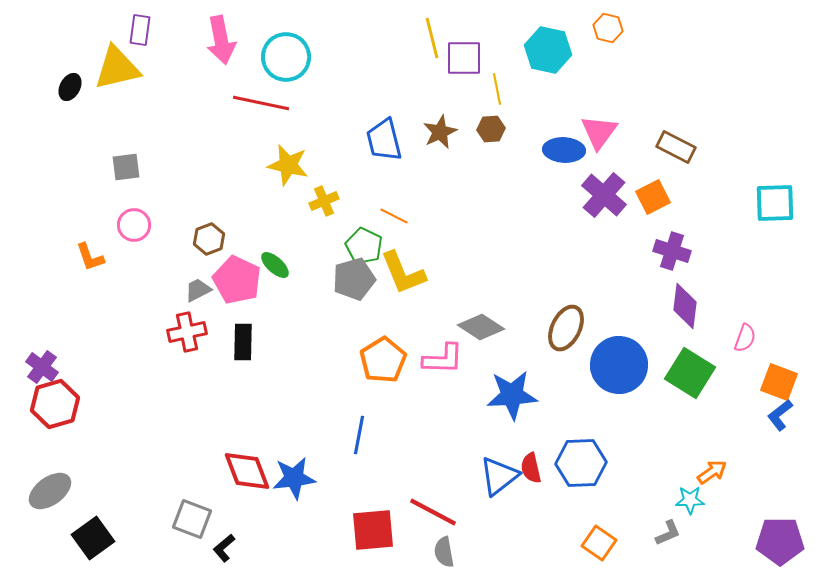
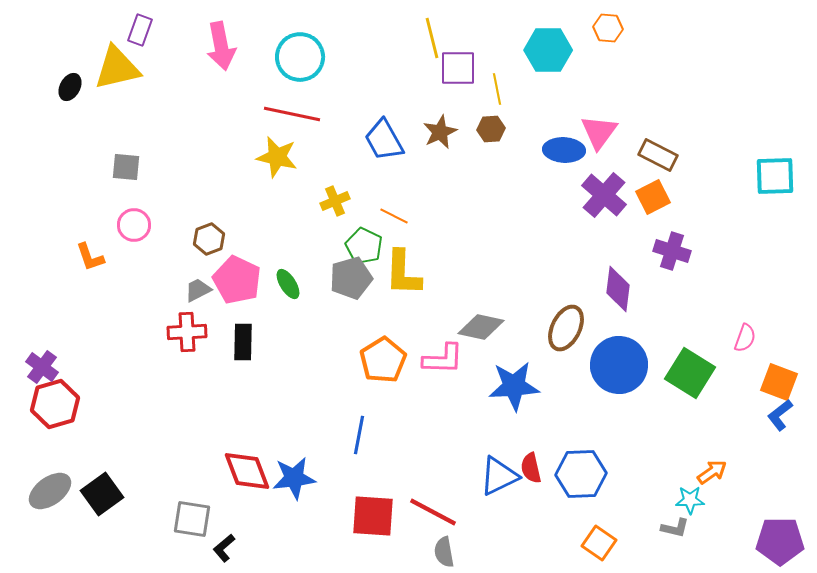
orange hexagon at (608, 28): rotated 8 degrees counterclockwise
purple rectangle at (140, 30): rotated 12 degrees clockwise
pink arrow at (221, 40): moved 6 px down
cyan hexagon at (548, 50): rotated 12 degrees counterclockwise
cyan circle at (286, 57): moved 14 px right
purple square at (464, 58): moved 6 px left, 10 px down
red line at (261, 103): moved 31 px right, 11 px down
blue trapezoid at (384, 140): rotated 15 degrees counterclockwise
brown rectangle at (676, 147): moved 18 px left, 8 px down
yellow star at (288, 165): moved 11 px left, 8 px up
gray square at (126, 167): rotated 12 degrees clockwise
yellow cross at (324, 201): moved 11 px right
cyan square at (775, 203): moved 27 px up
green ellipse at (275, 265): moved 13 px right, 19 px down; rotated 16 degrees clockwise
yellow L-shape at (403, 273): rotated 24 degrees clockwise
gray pentagon at (354, 279): moved 3 px left, 1 px up
purple diamond at (685, 306): moved 67 px left, 17 px up
gray diamond at (481, 327): rotated 21 degrees counterclockwise
red cross at (187, 332): rotated 9 degrees clockwise
blue star at (512, 395): moved 2 px right, 9 px up
blue hexagon at (581, 463): moved 11 px down
blue triangle at (499, 476): rotated 12 degrees clockwise
gray square at (192, 519): rotated 12 degrees counterclockwise
red square at (373, 530): moved 14 px up; rotated 9 degrees clockwise
gray L-shape at (668, 533): moved 7 px right, 5 px up; rotated 36 degrees clockwise
black square at (93, 538): moved 9 px right, 44 px up
